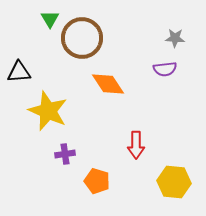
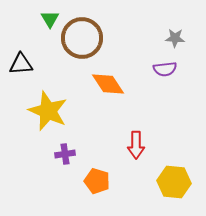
black triangle: moved 2 px right, 8 px up
